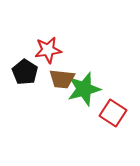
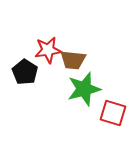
brown trapezoid: moved 11 px right, 19 px up
red square: rotated 16 degrees counterclockwise
